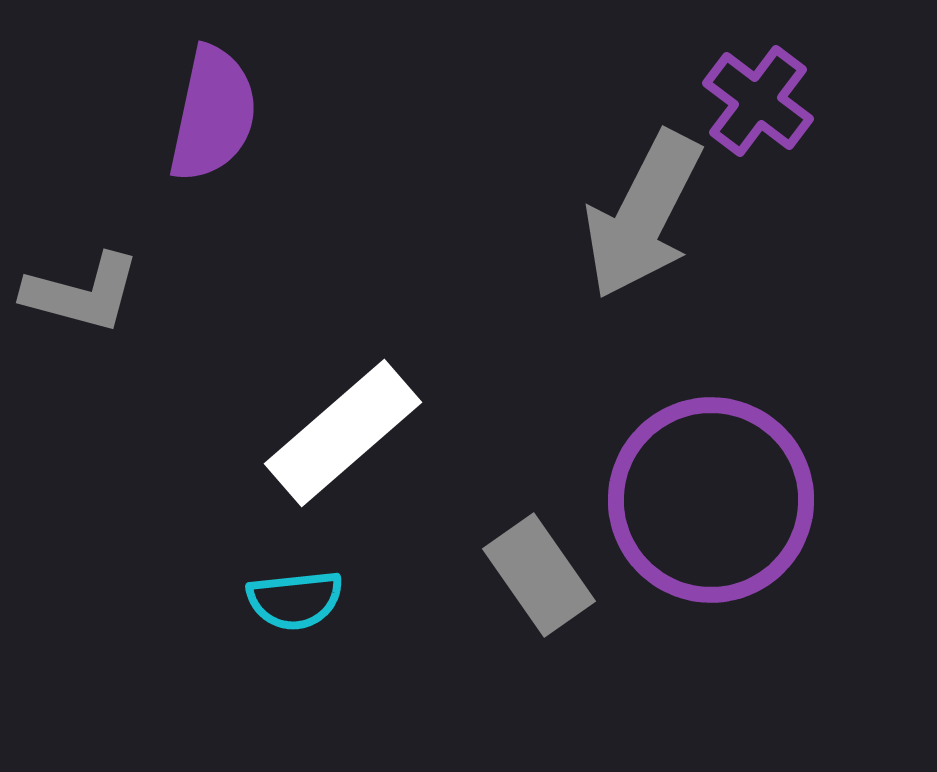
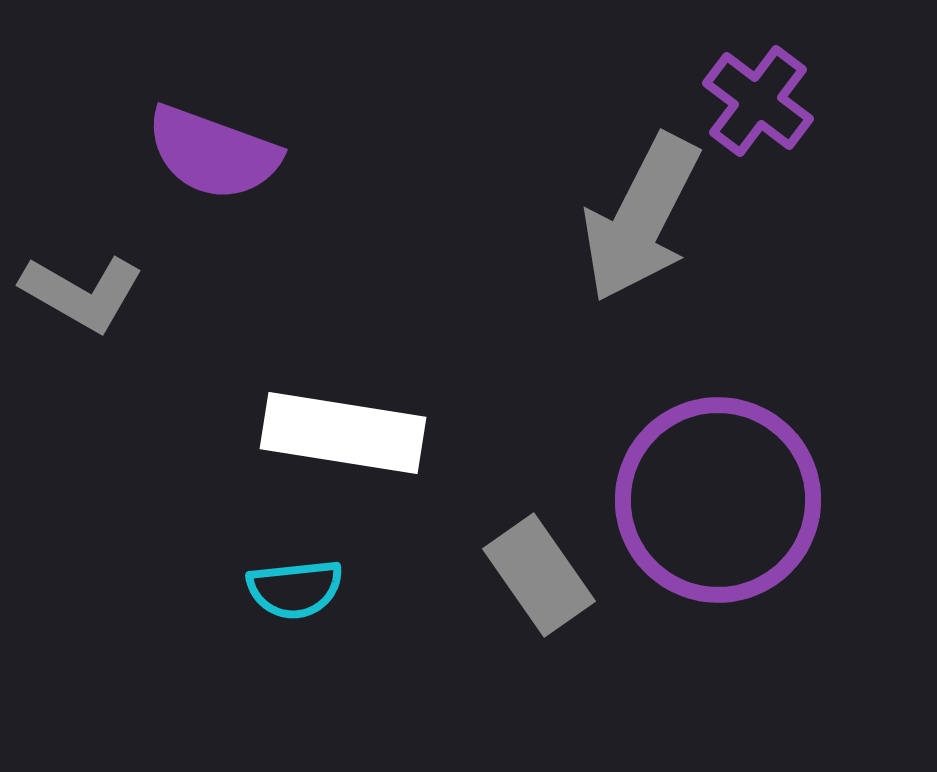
purple semicircle: moved 39 px down; rotated 98 degrees clockwise
gray arrow: moved 2 px left, 3 px down
gray L-shape: rotated 15 degrees clockwise
white rectangle: rotated 50 degrees clockwise
purple circle: moved 7 px right
cyan semicircle: moved 11 px up
